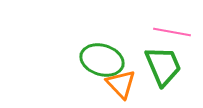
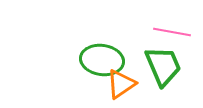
green ellipse: rotated 9 degrees counterclockwise
orange triangle: rotated 40 degrees clockwise
